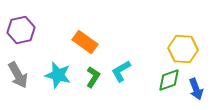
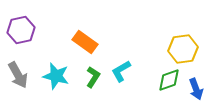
yellow hexagon: rotated 12 degrees counterclockwise
cyan star: moved 2 px left, 1 px down
